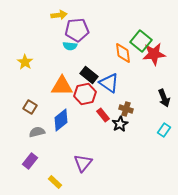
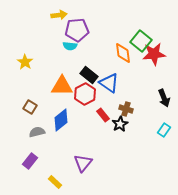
red hexagon: rotated 15 degrees counterclockwise
